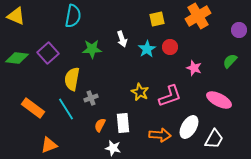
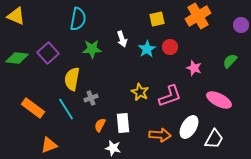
cyan semicircle: moved 5 px right, 3 px down
purple circle: moved 2 px right, 5 px up
